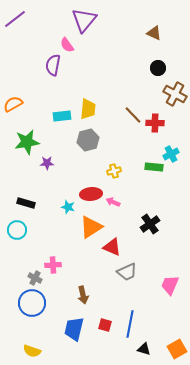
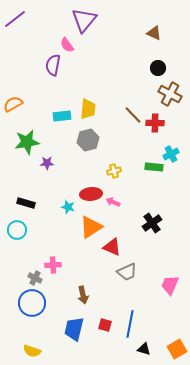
brown cross: moved 5 px left
black cross: moved 2 px right, 1 px up
